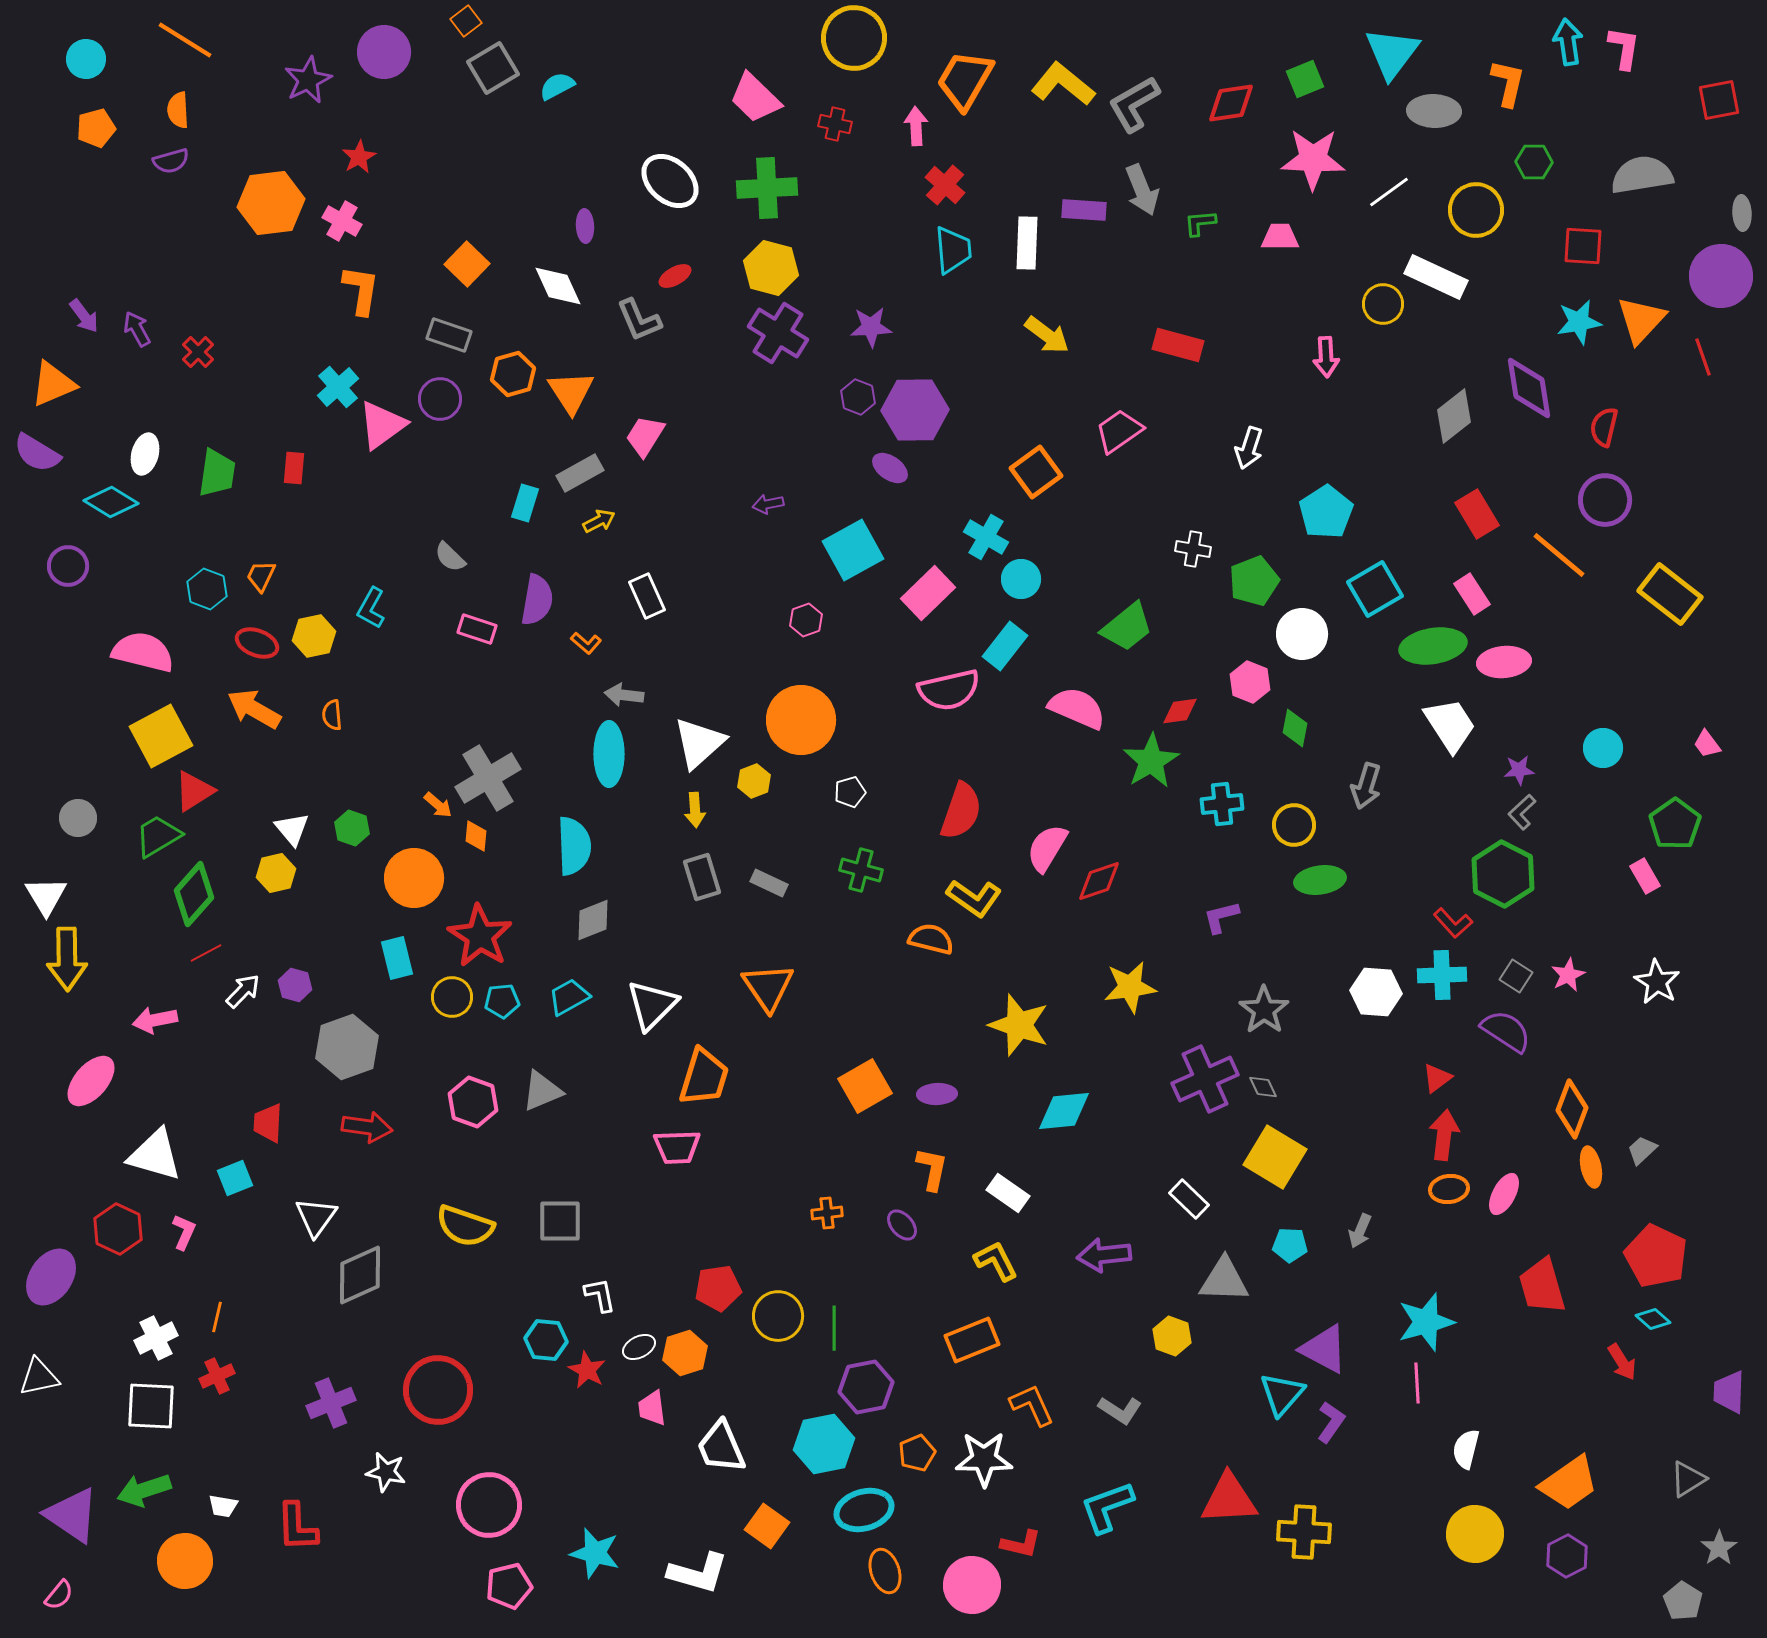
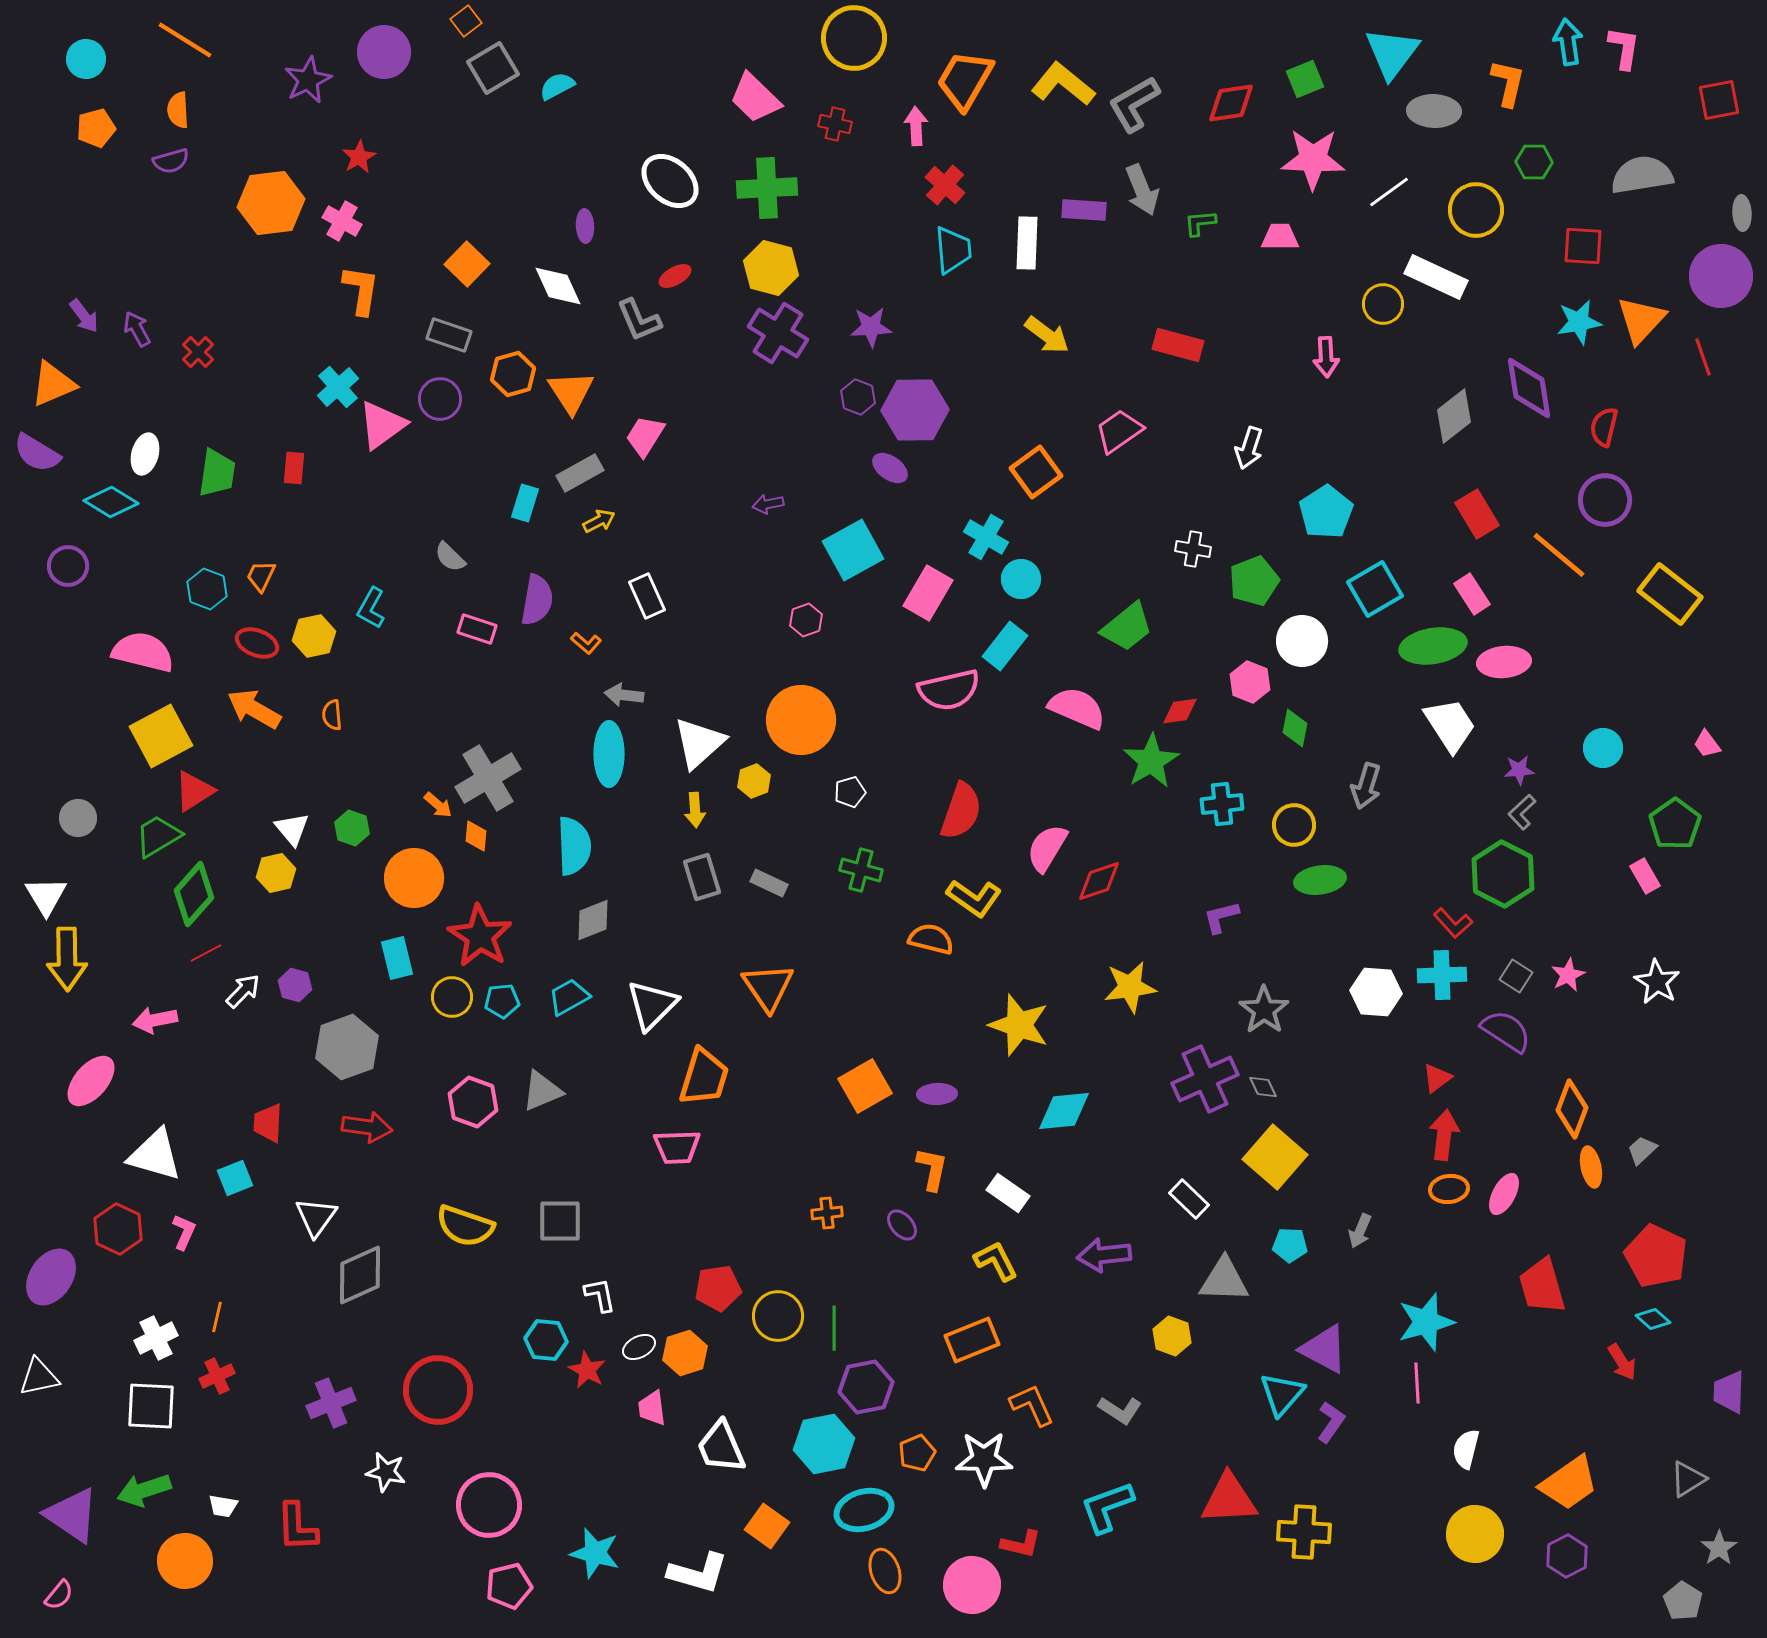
pink rectangle at (928, 593): rotated 16 degrees counterclockwise
white circle at (1302, 634): moved 7 px down
yellow square at (1275, 1157): rotated 10 degrees clockwise
